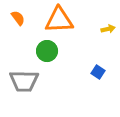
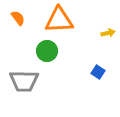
yellow arrow: moved 4 px down
